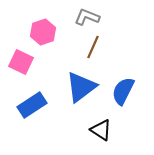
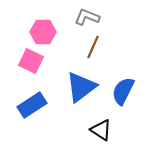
pink hexagon: rotated 20 degrees clockwise
pink square: moved 10 px right, 1 px up
